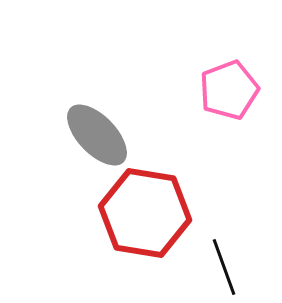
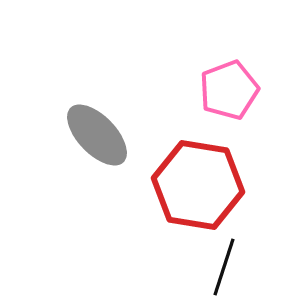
red hexagon: moved 53 px right, 28 px up
black line: rotated 38 degrees clockwise
